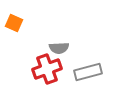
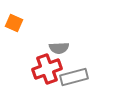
gray rectangle: moved 14 px left, 5 px down
